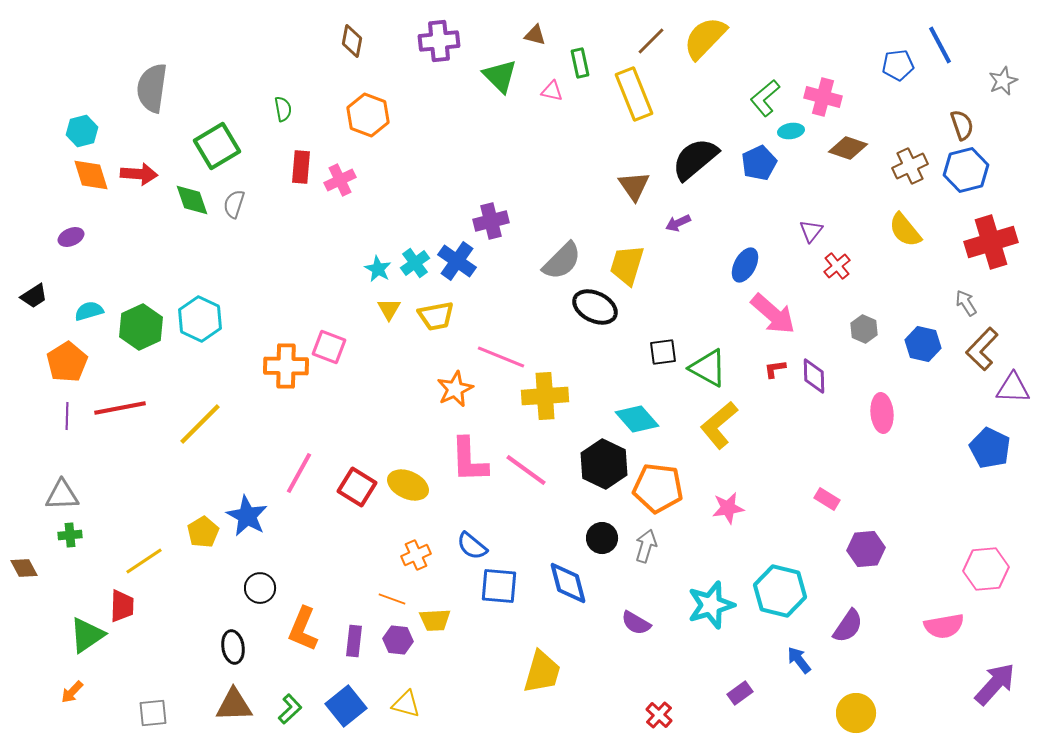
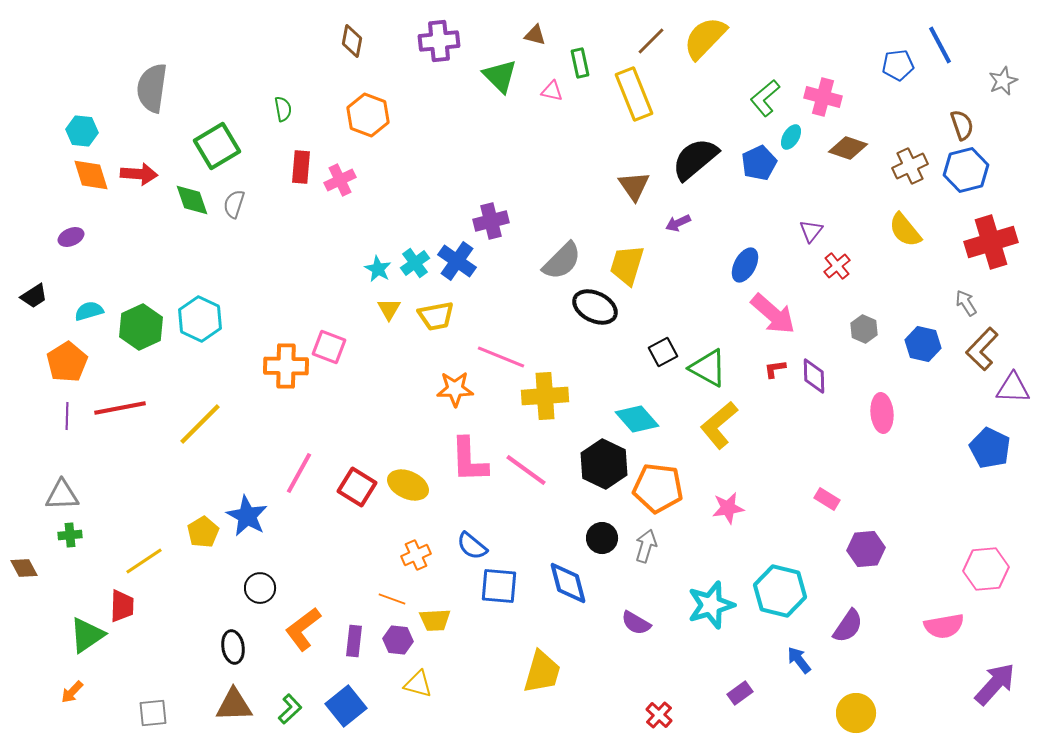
cyan hexagon at (82, 131): rotated 20 degrees clockwise
cyan ellipse at (791, 131): moved 6 px down; rotated 50 degrees counterclockwise
black square at (663, 352): rotated 20 degrees counterclockwise
orange star at (455, 389): rotated 24 degrees clockwise
orange L-shape at (303, 629): rotated 30 degrees clockwise
yellow triangle at (406, 704): moved 12 px right, 20 px up
